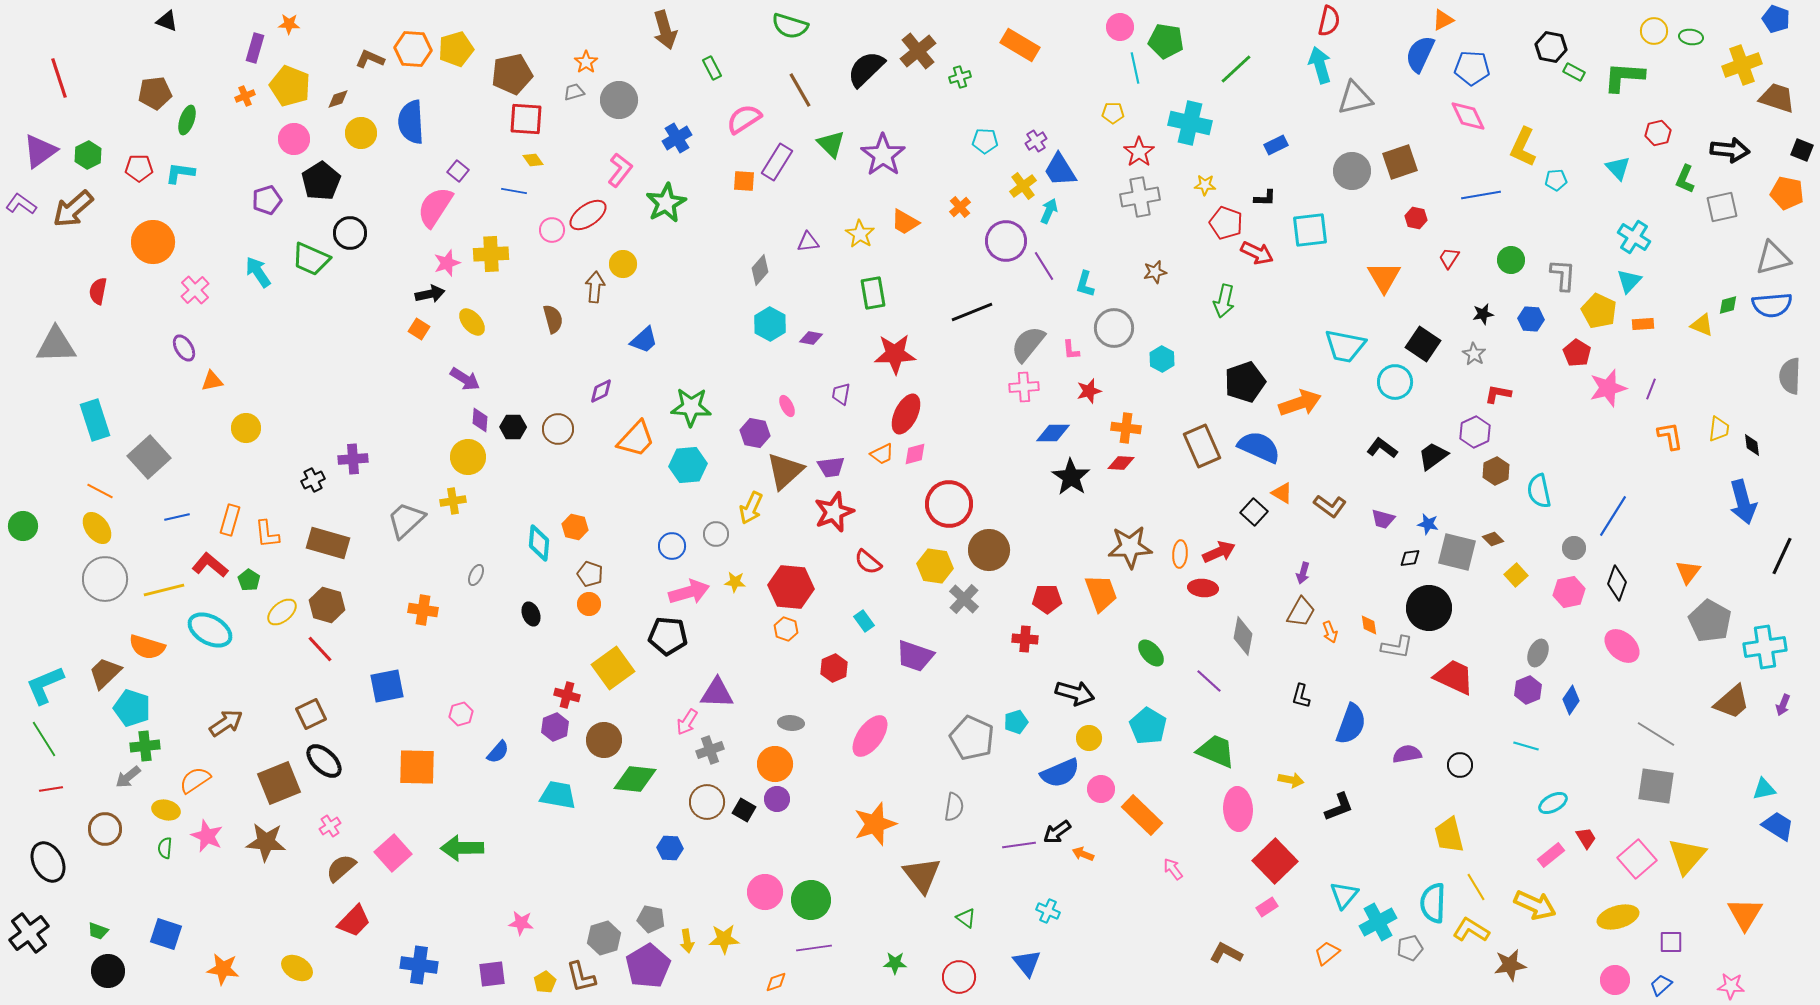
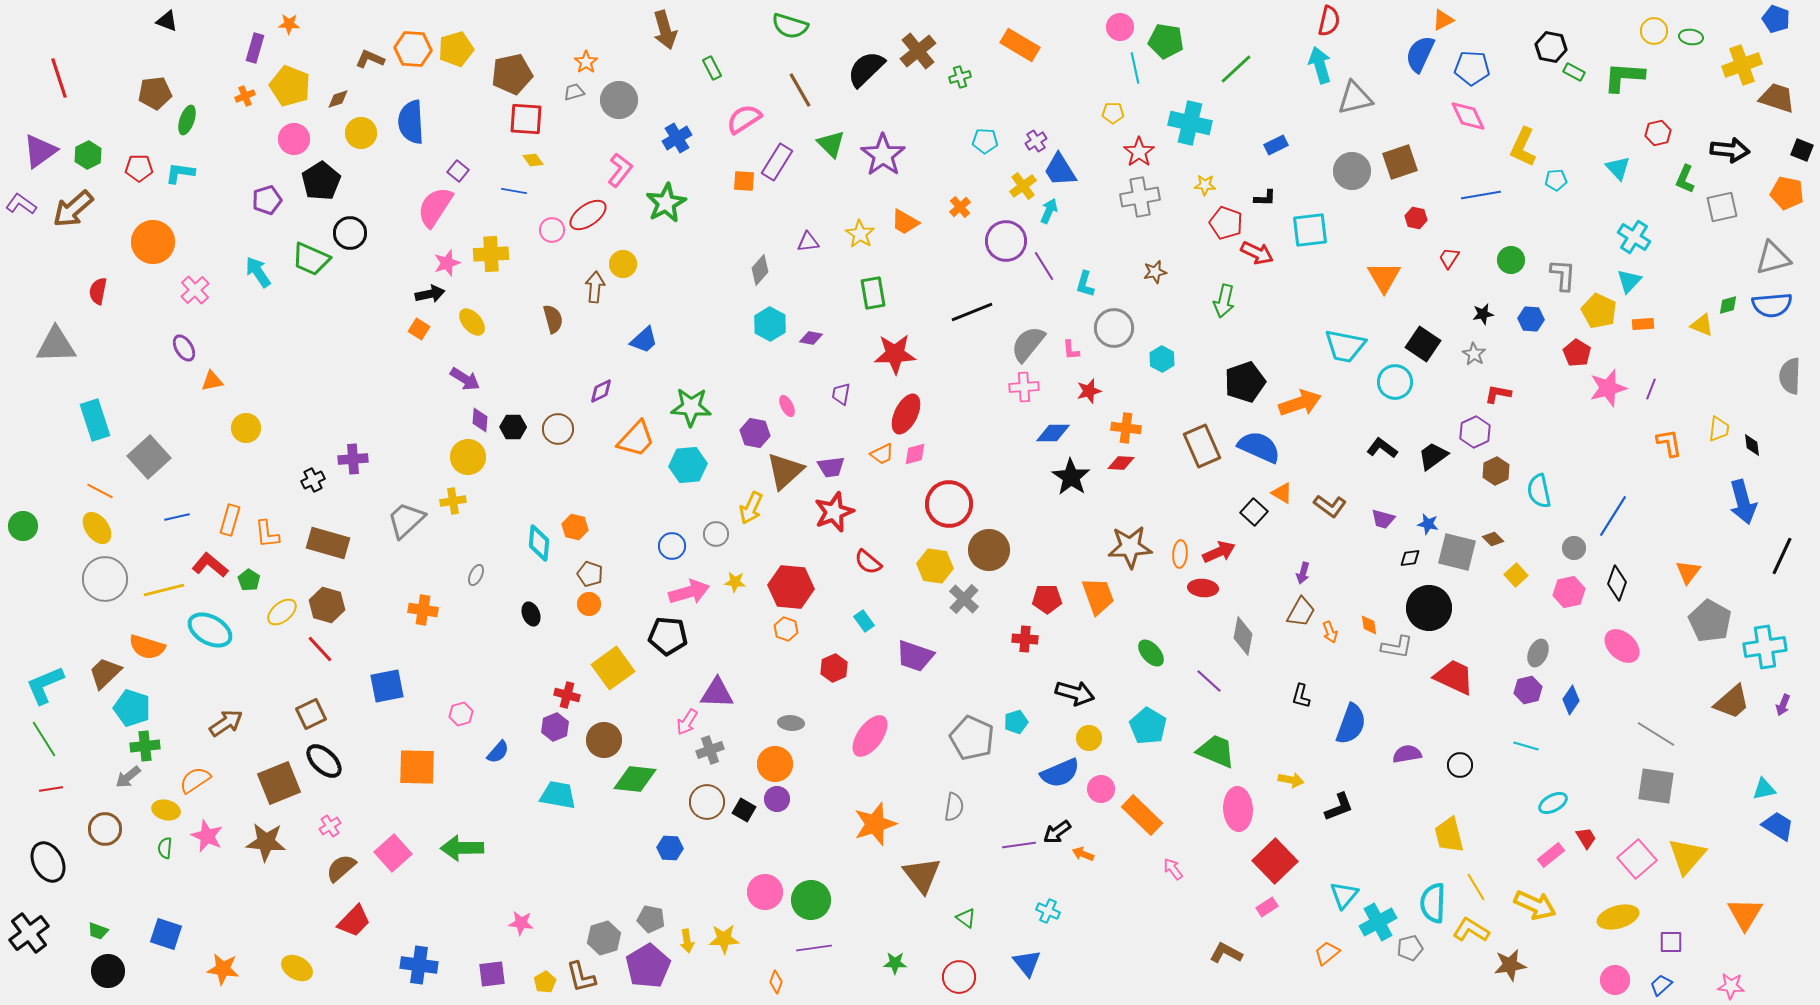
orange L-shape at (1670, 436): moved 1 px left, 7 px down
orange trapezoid at (1101, 593): moved 3 px left, 3 px down
purple hexagon at (1528, 690): rotated 8 degrees clockwise
orange diamond at (776, 982): rotated 50 degrees counterclockwise
